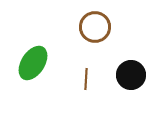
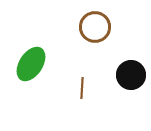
green ellipse: moved 2 px left, 1 px down
brown line: moved 4 px left, 9 px down
